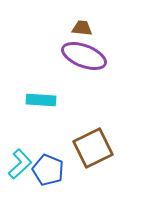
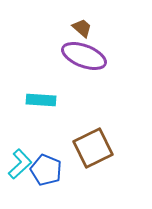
brown trapezoid: rotated 35 degrees clockwise
blue pentagon: moved 2 px left
